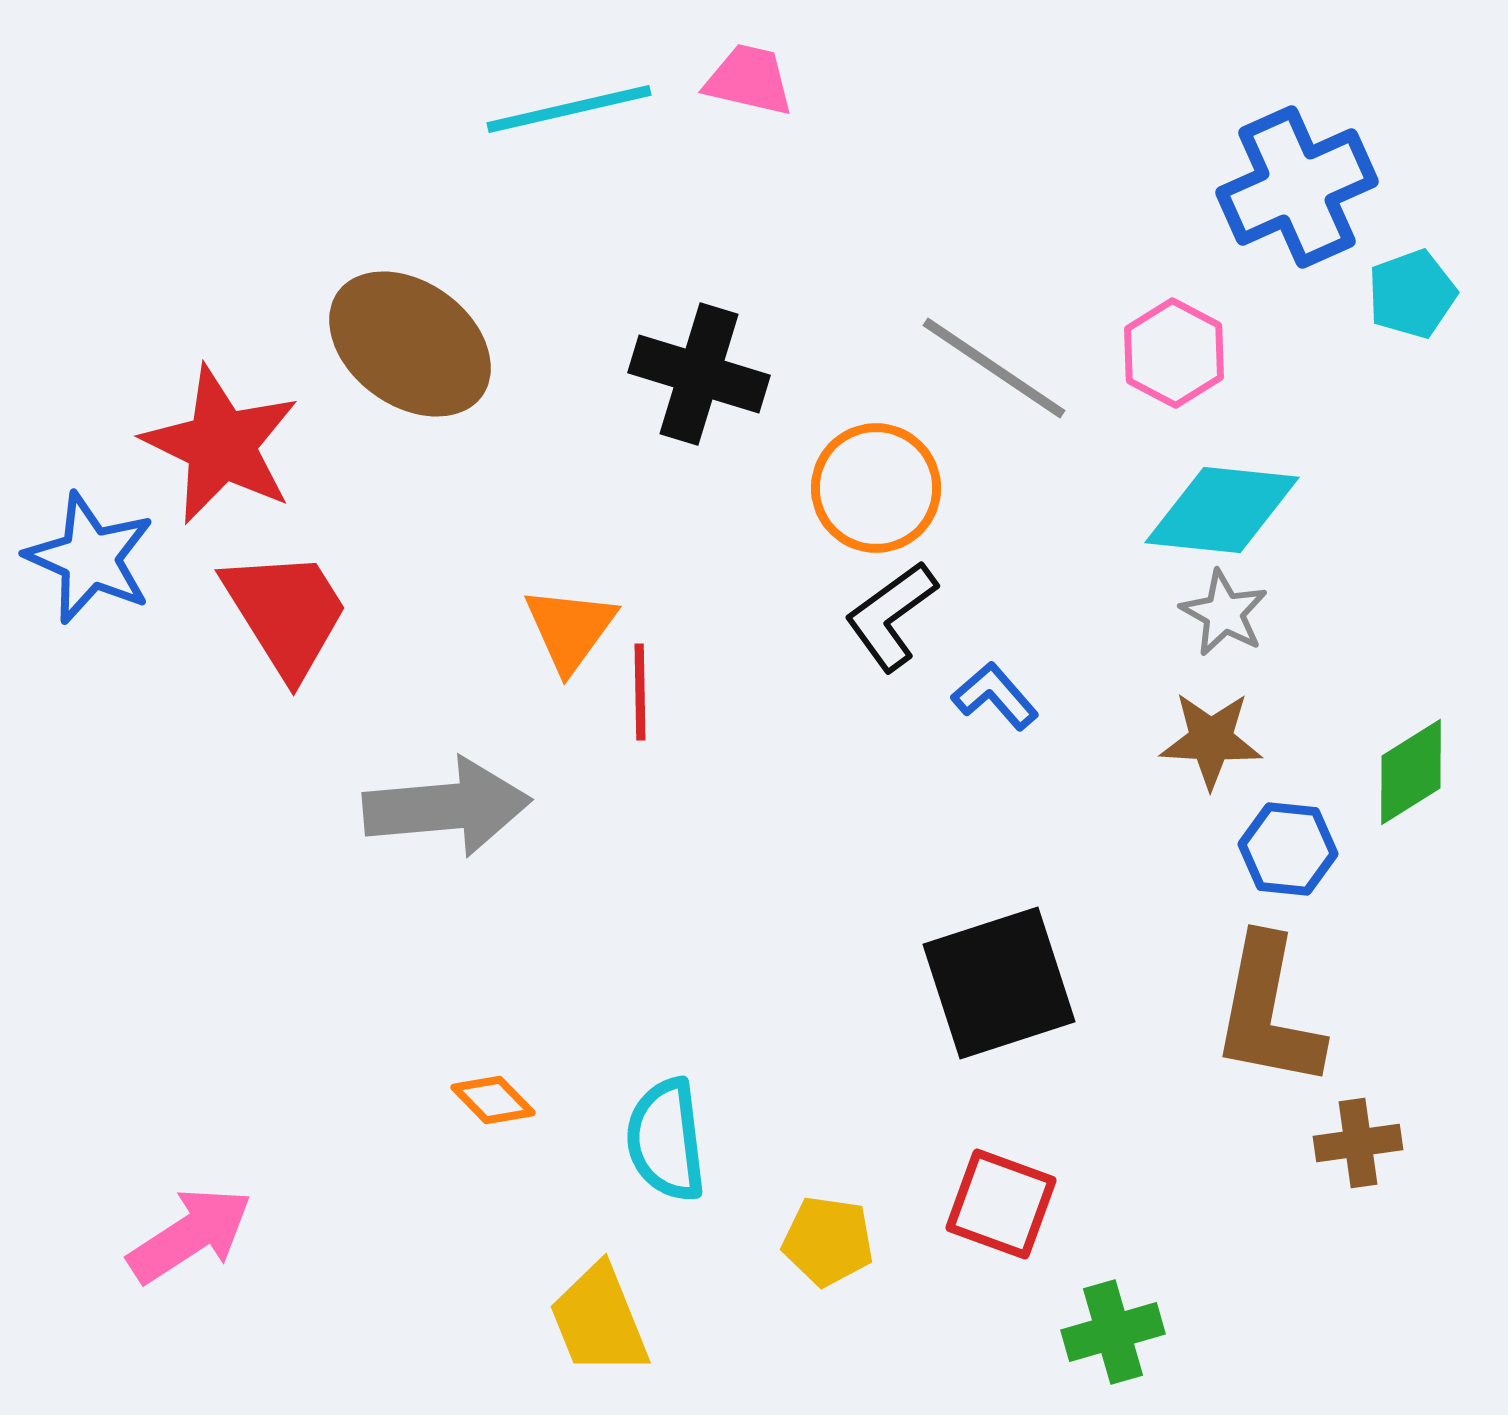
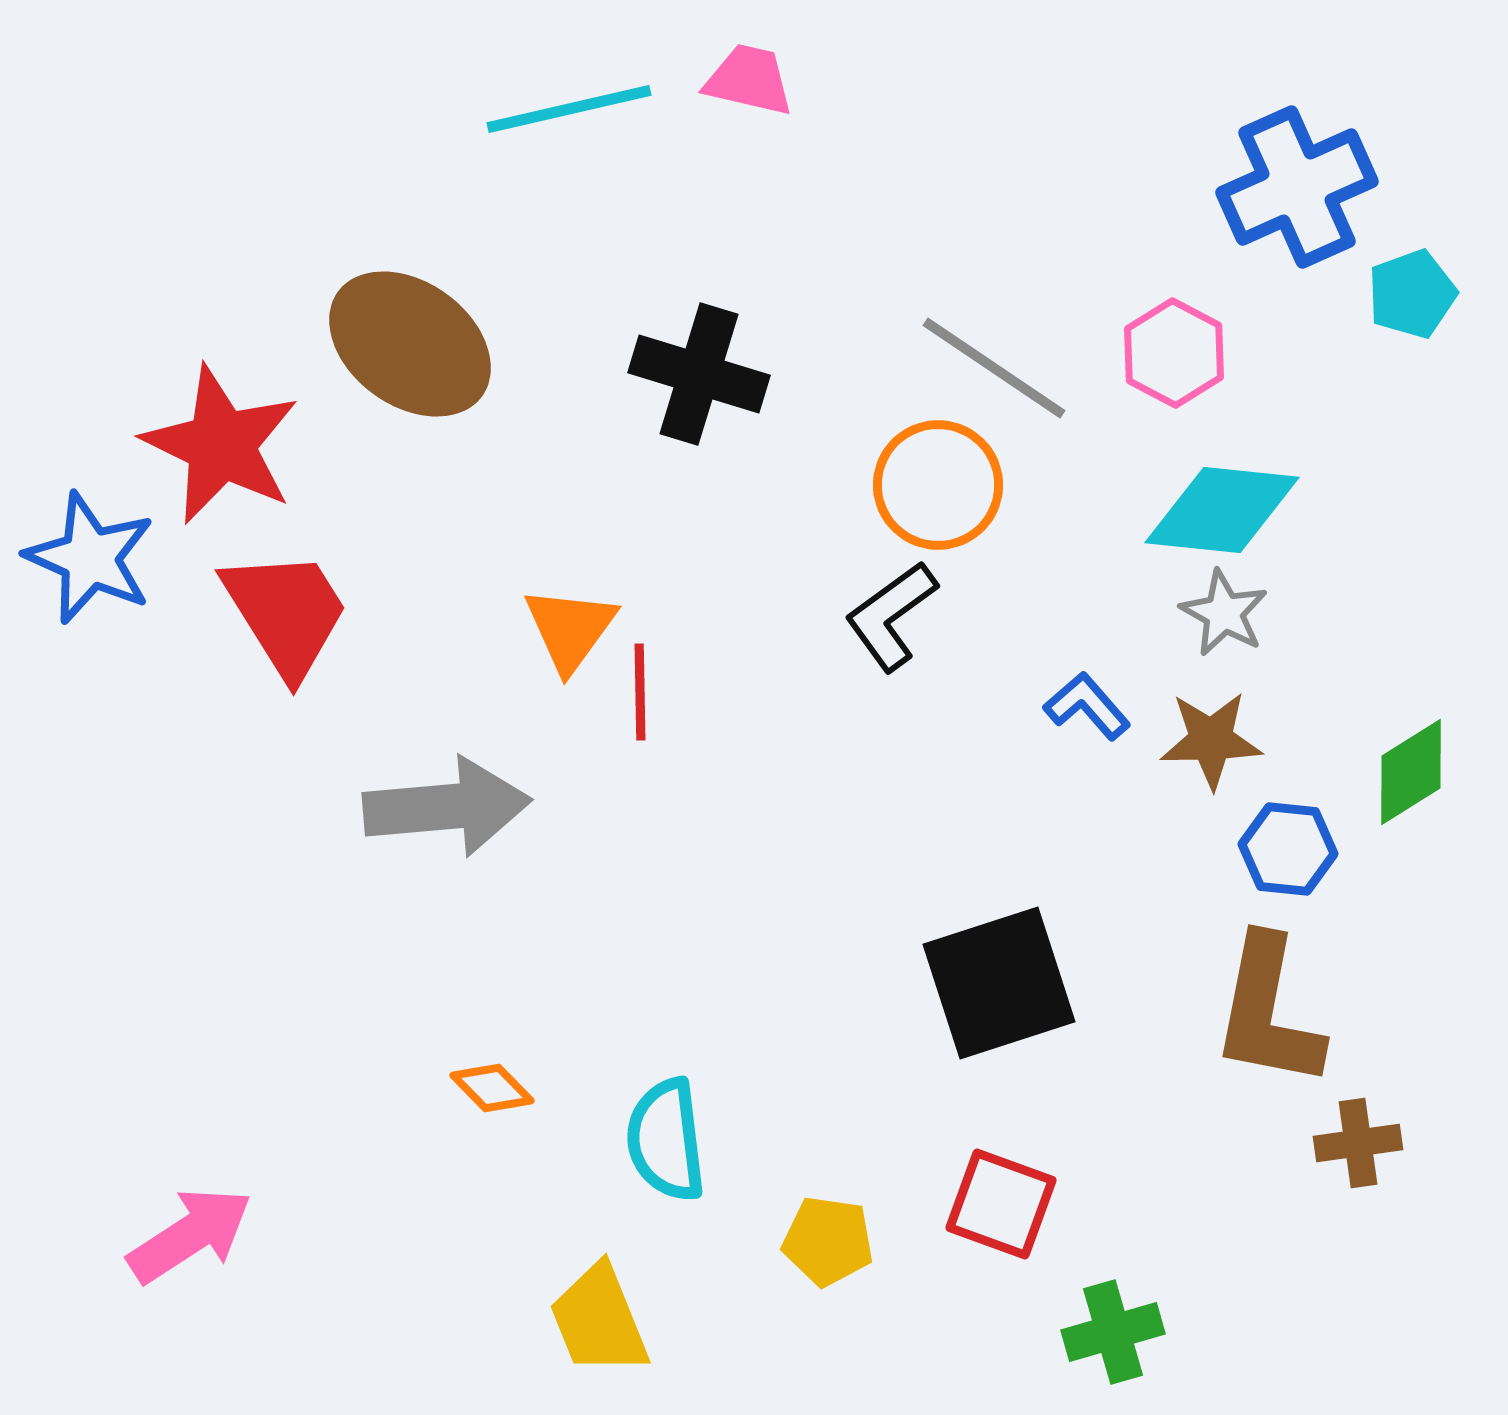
orange circle: moved 62 px right, 3 px up
blue L-shape: moved 92 px right, 10 px down
brown star: rotated 4 degrees counterclockwise
orange diamond: moved 1 px left, 12 px up
